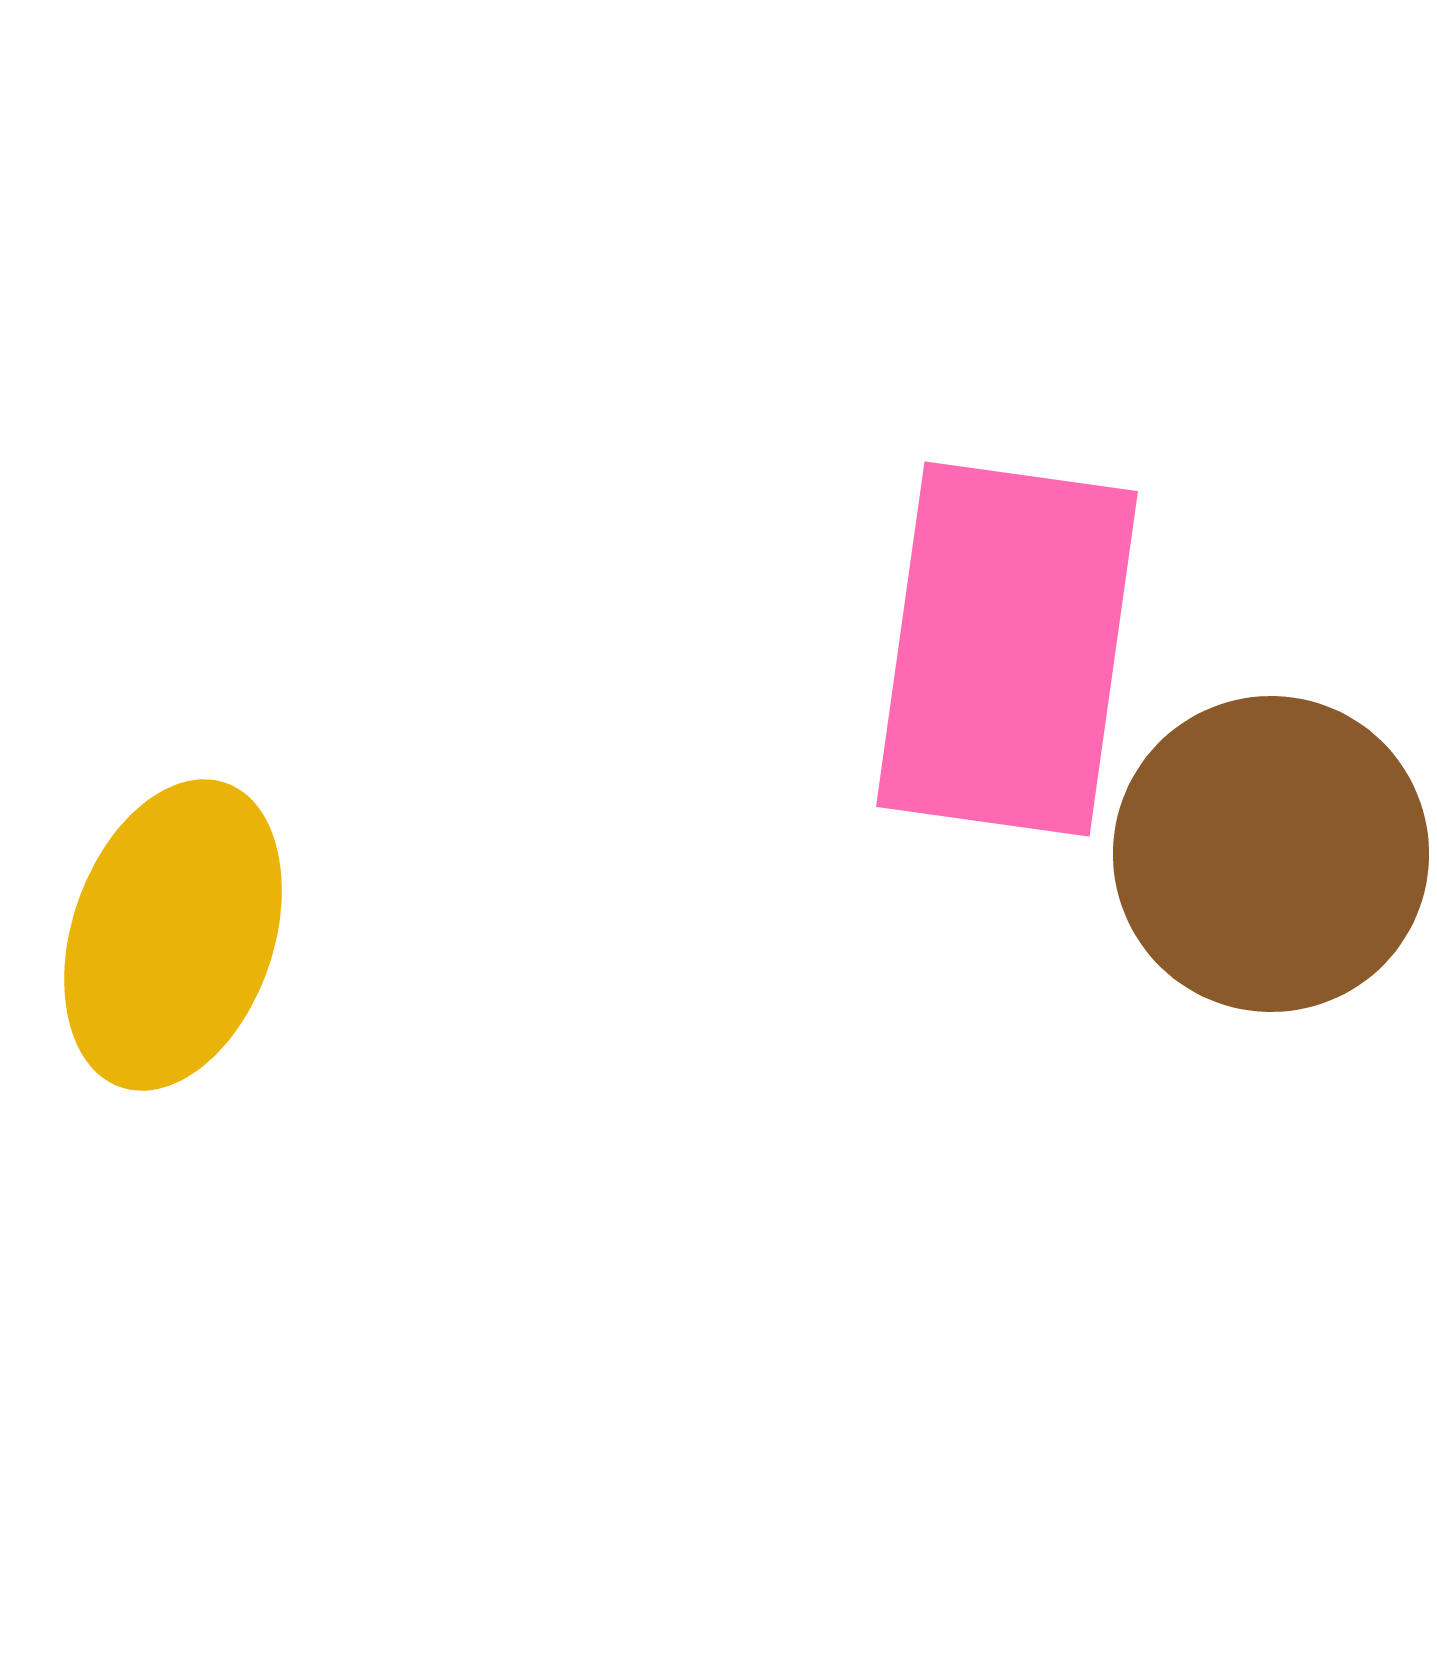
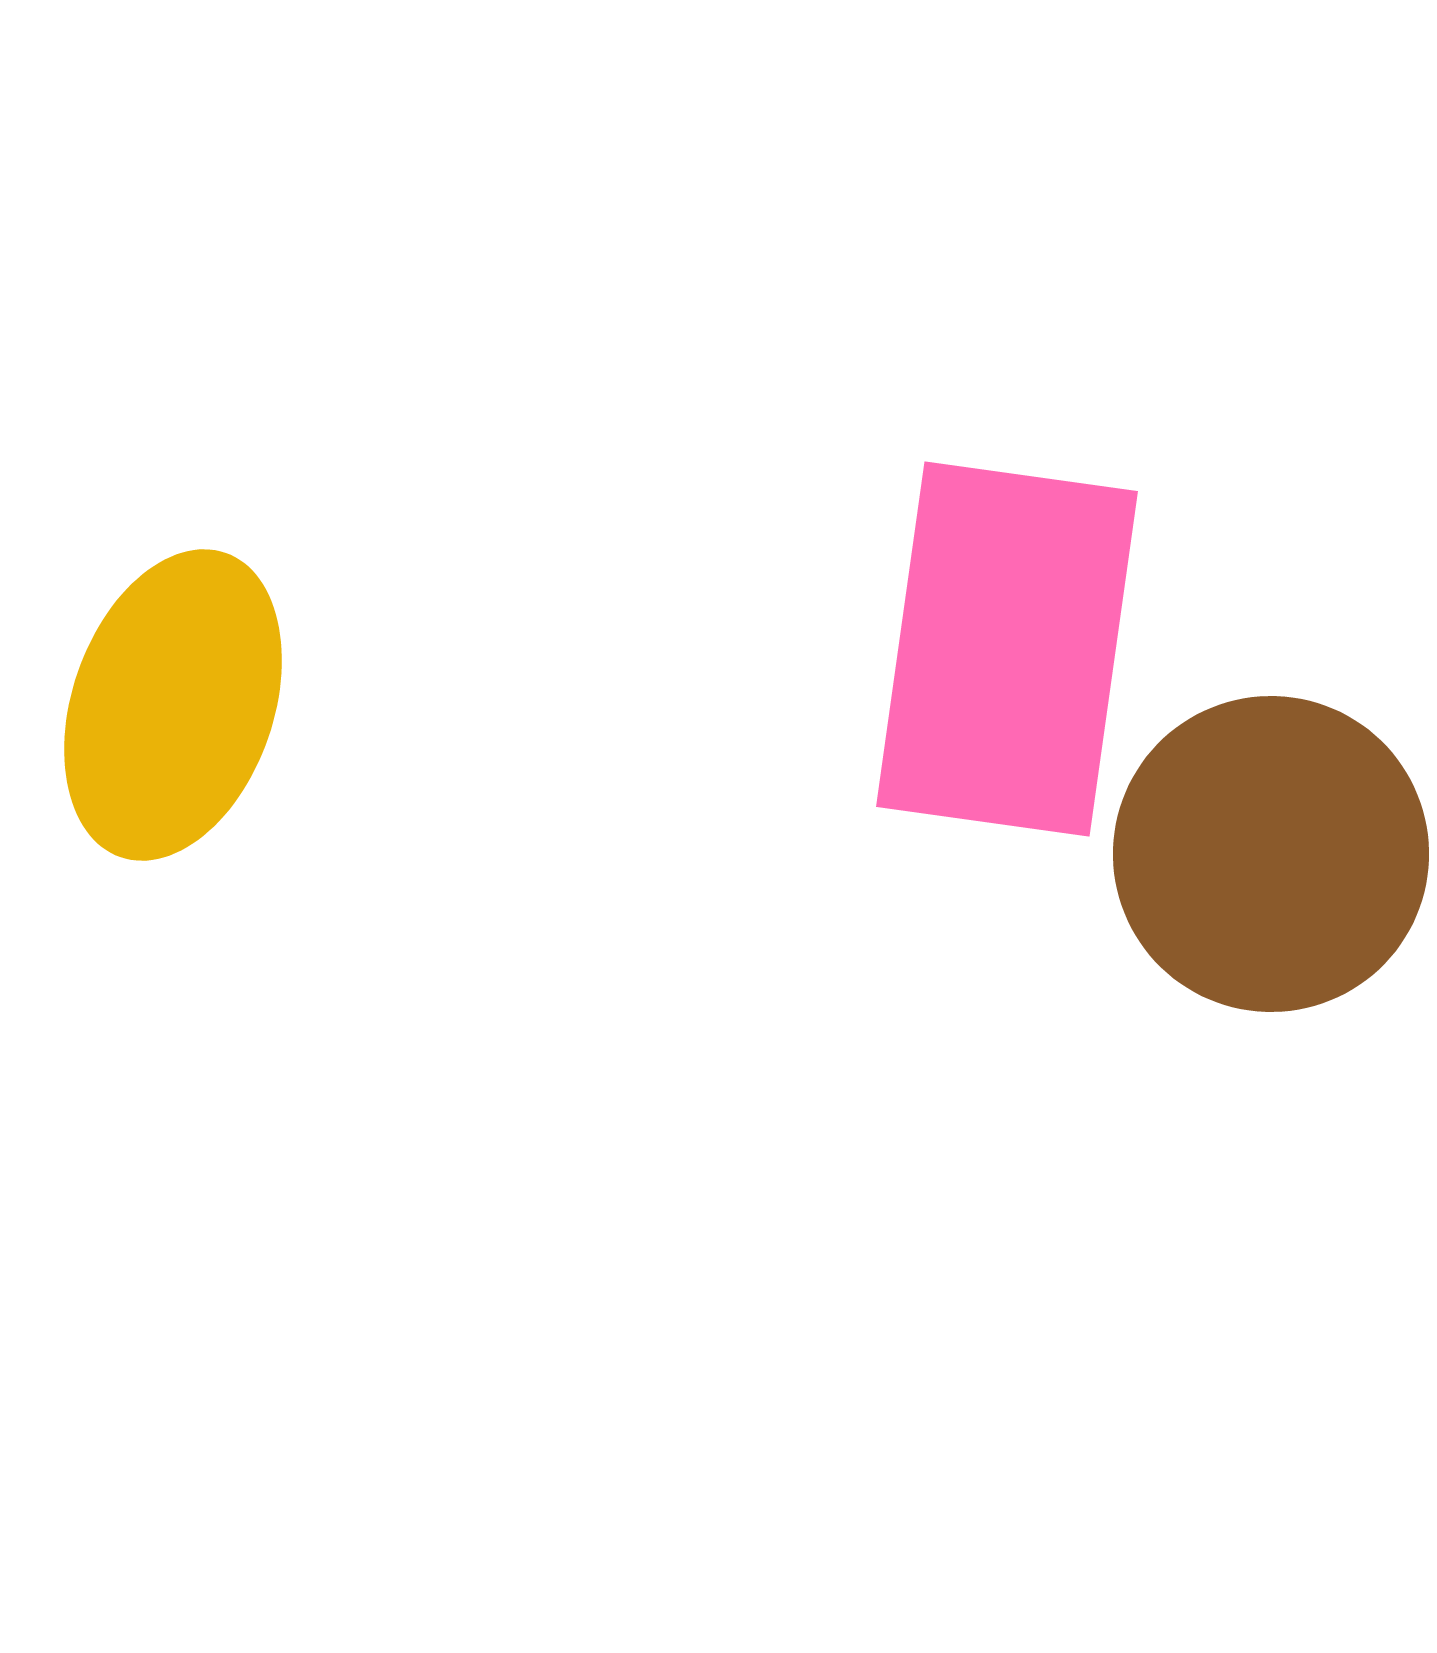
yellow ellipse: moved 230 px up
